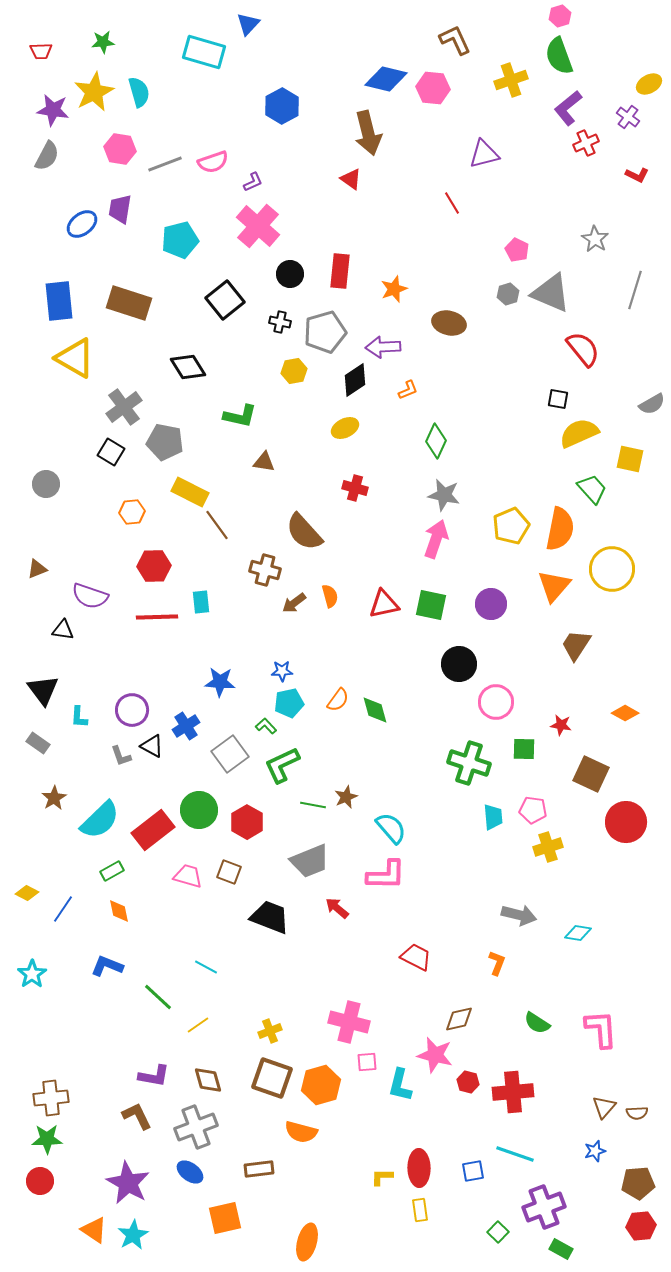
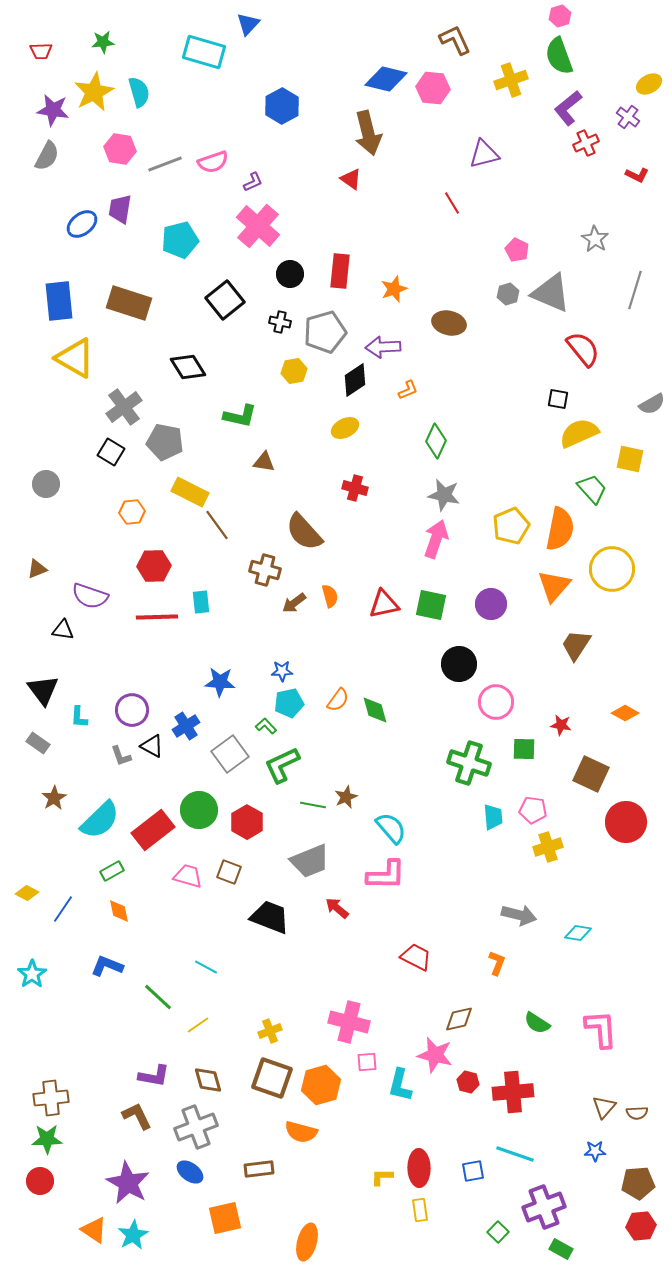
blue star at (595, 1151): rotated 15 degrees clockwise
